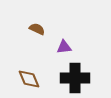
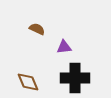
brown diamond: moved 1 px left, 3 px down
